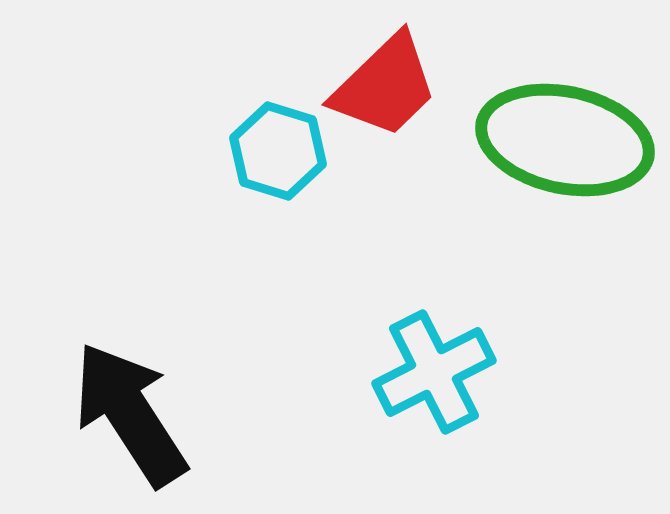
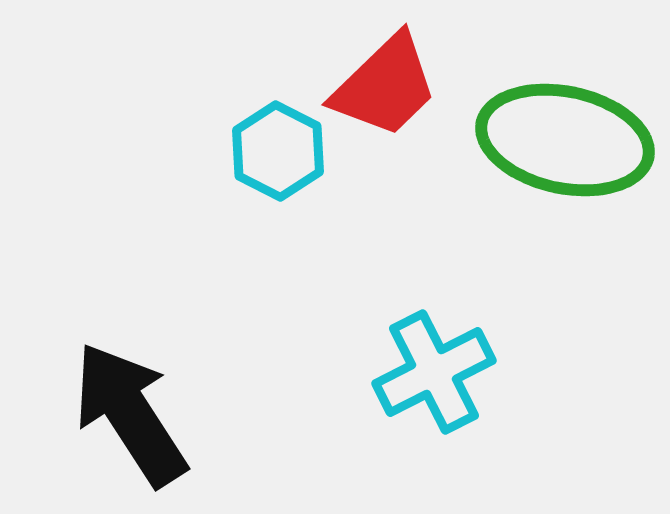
cyan hexagon: rotated 10 degrees clockwise
